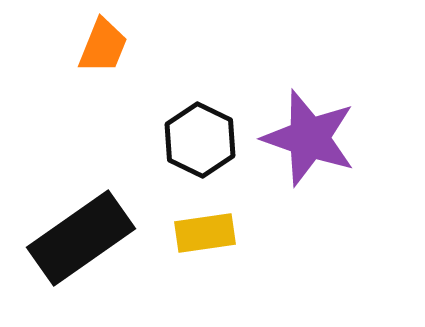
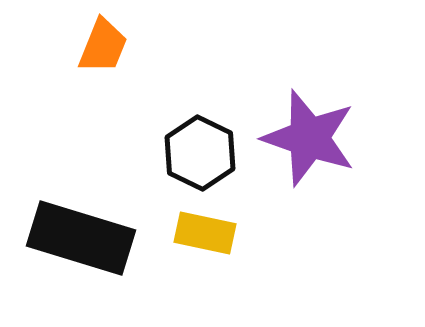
black hexagon: moved 13 px down
yellow rectangle: rotated 20 degrees clockwise
black rectangle: rotated 52 degrees clockwise
